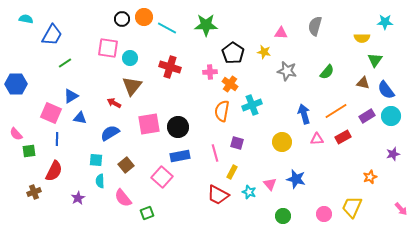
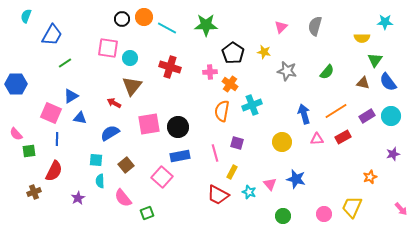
cyan semicircle at (26, 19): moved 3 px up; rotated 80 degrees counterclockwise
pink triangle at (281, 33): moved 6 px up; rotated 48 degrees counterclockwise
blue semicircle at (386, 90): moved 2 px right, 8 px up
